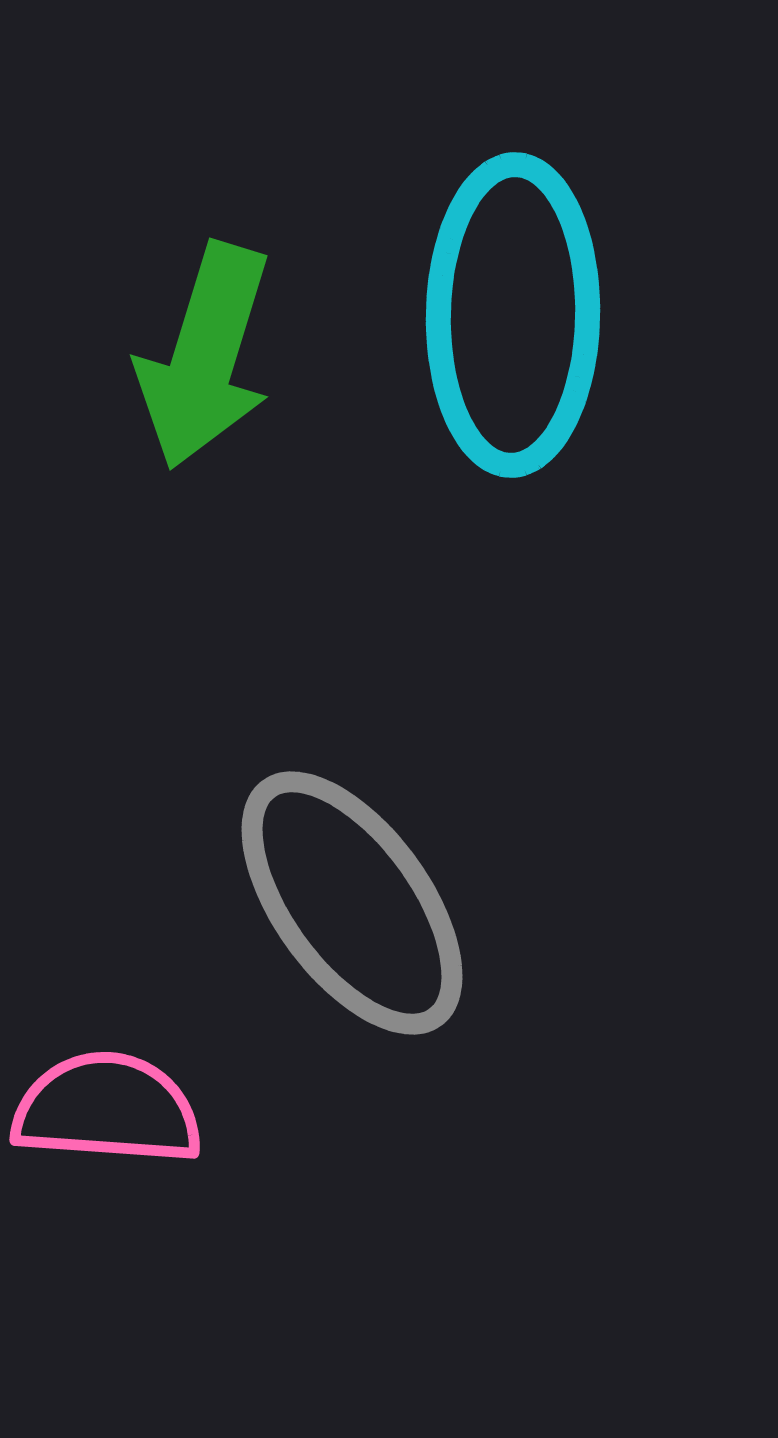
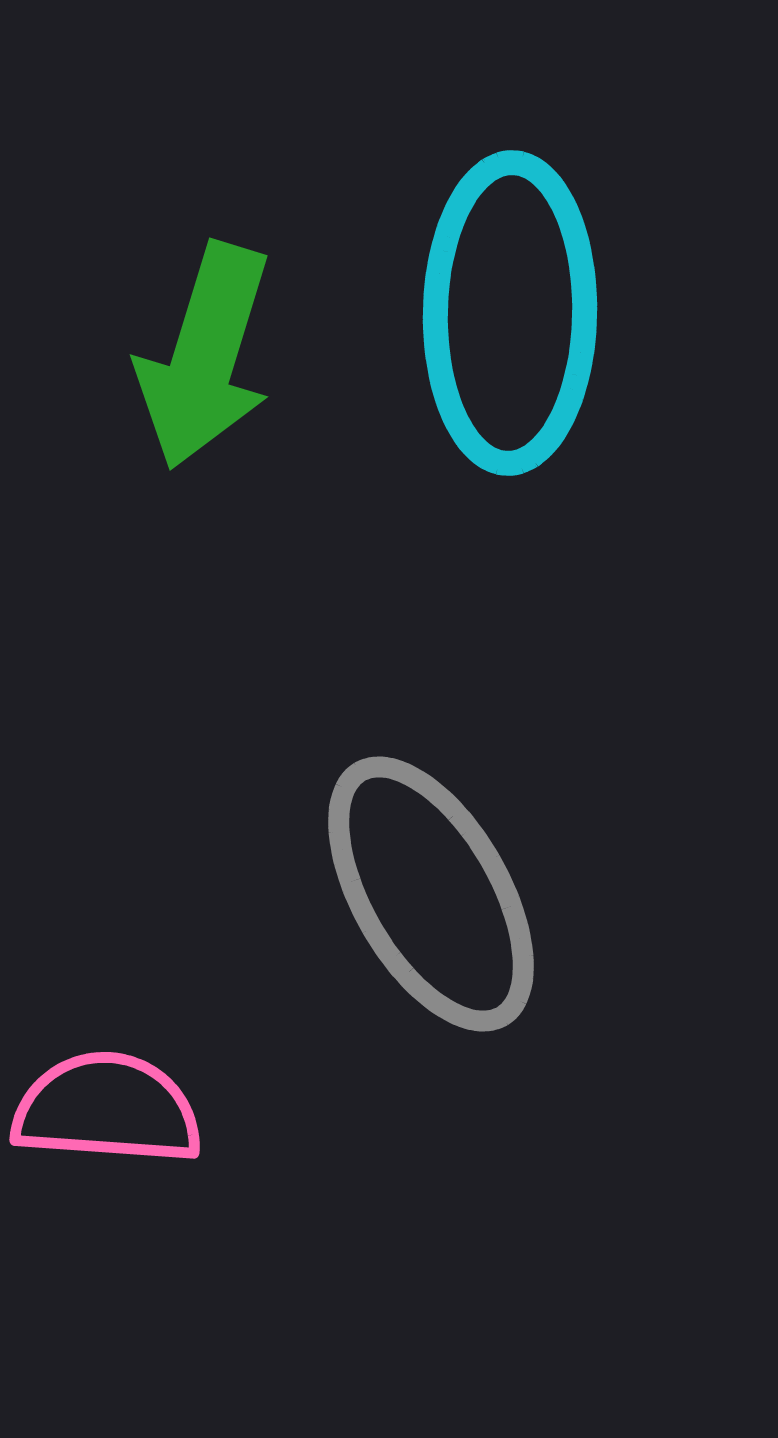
cyan ellipse: moved 3 px left, 2 px up
gray ellipse: moved 79 px right, 9 px up; rotated 6 degrees clockwise
